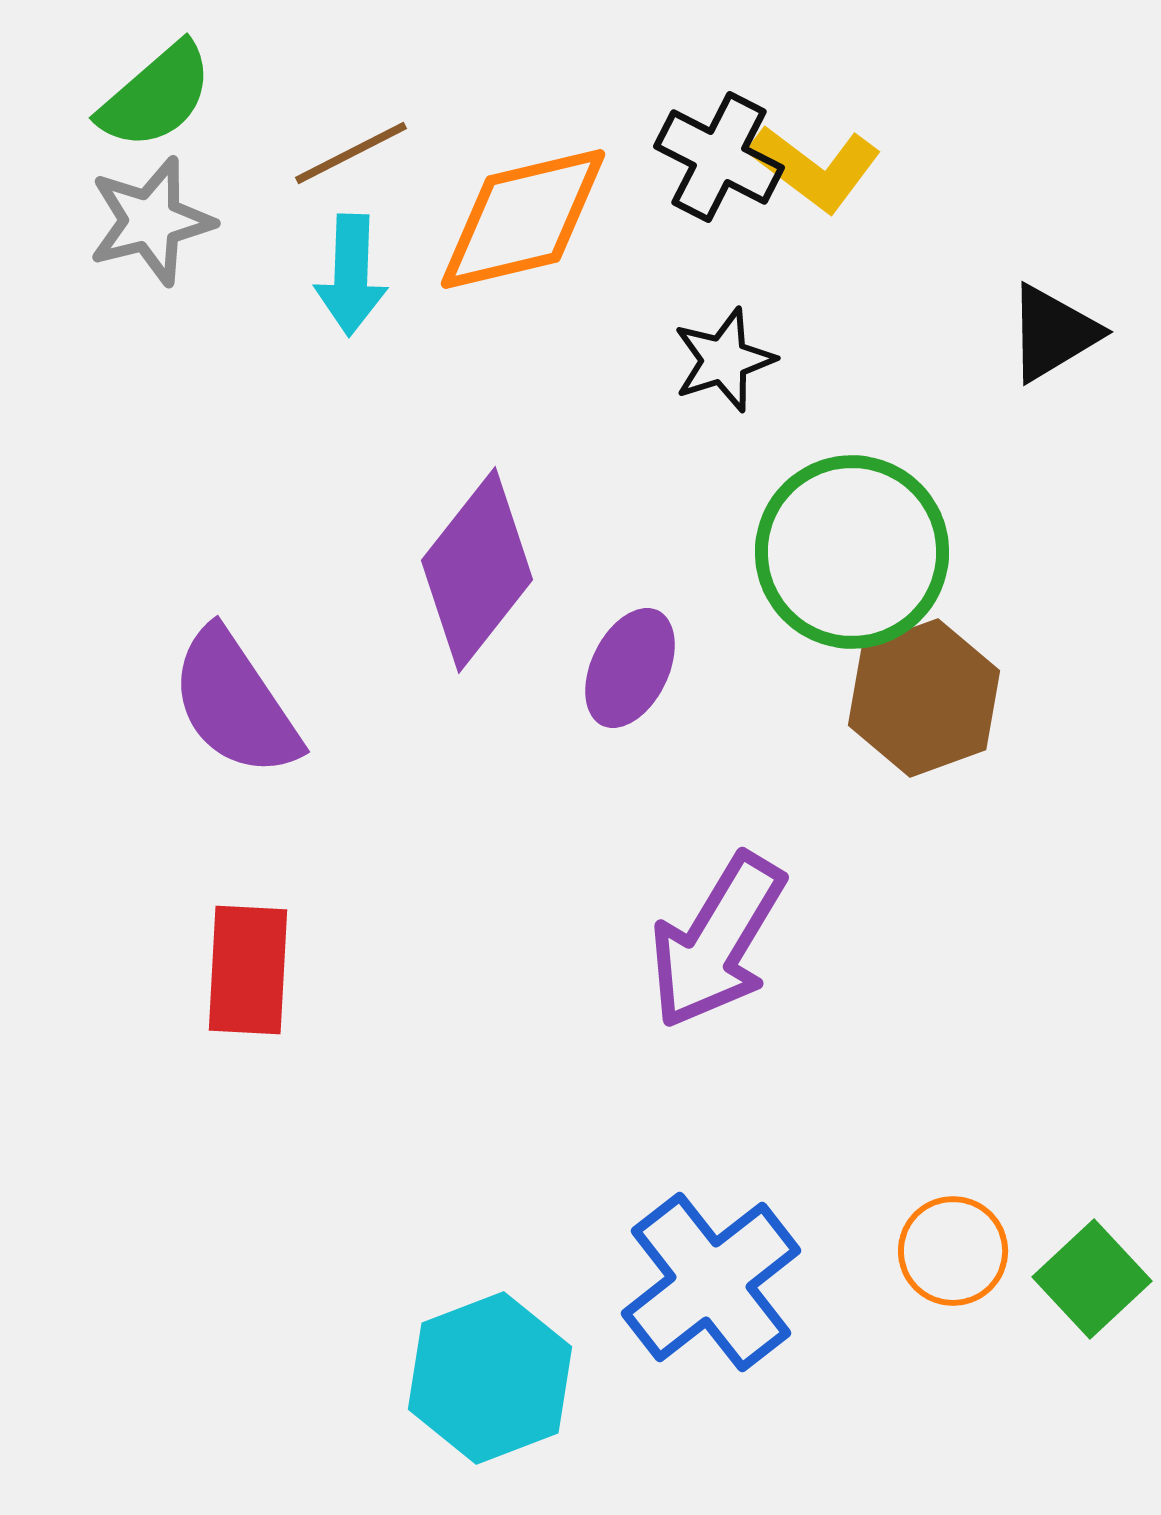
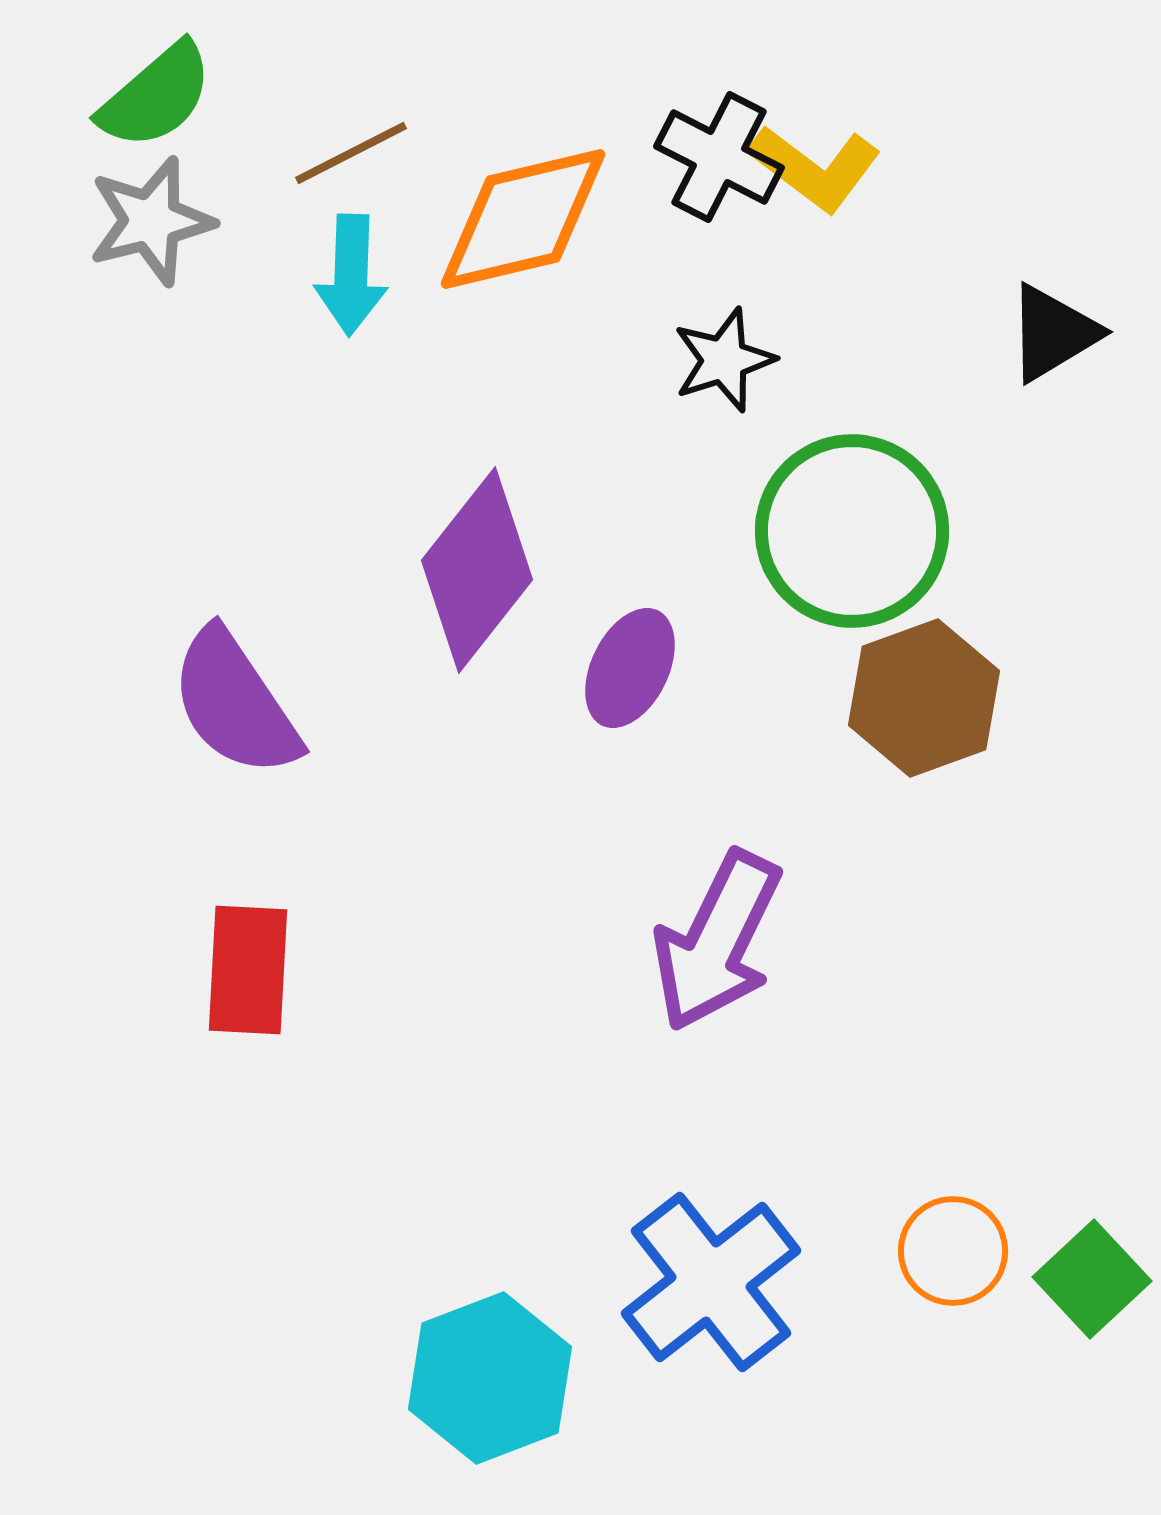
green circle: moved 21 px up
purple arrow: rotated 5 degrees counterclockwise
